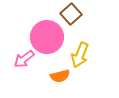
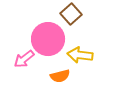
pink circle: moved 1 px right, 2 px down
yellow arrow: rotated 75 degrees clockwise
